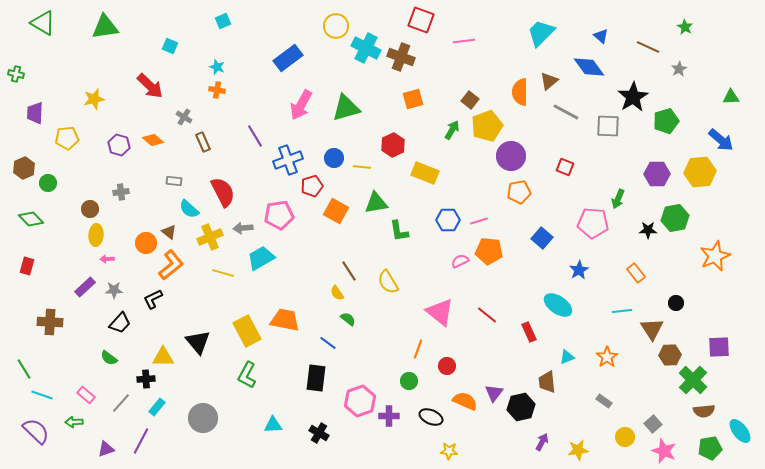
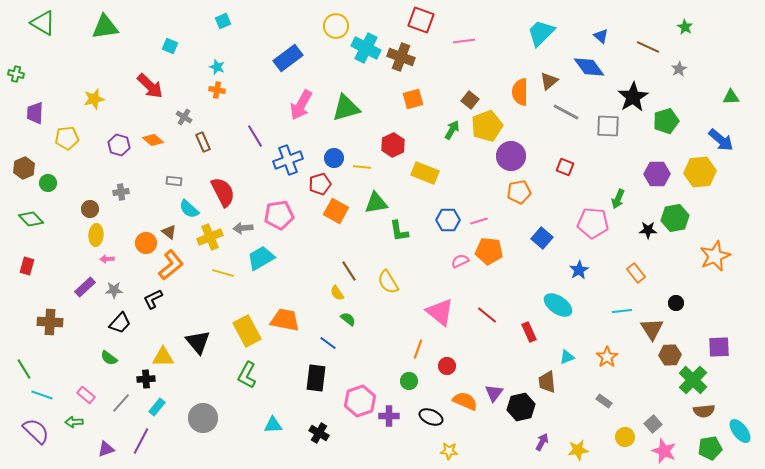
red pentagon at (312, 186): moved 8 px right, 2 px up
